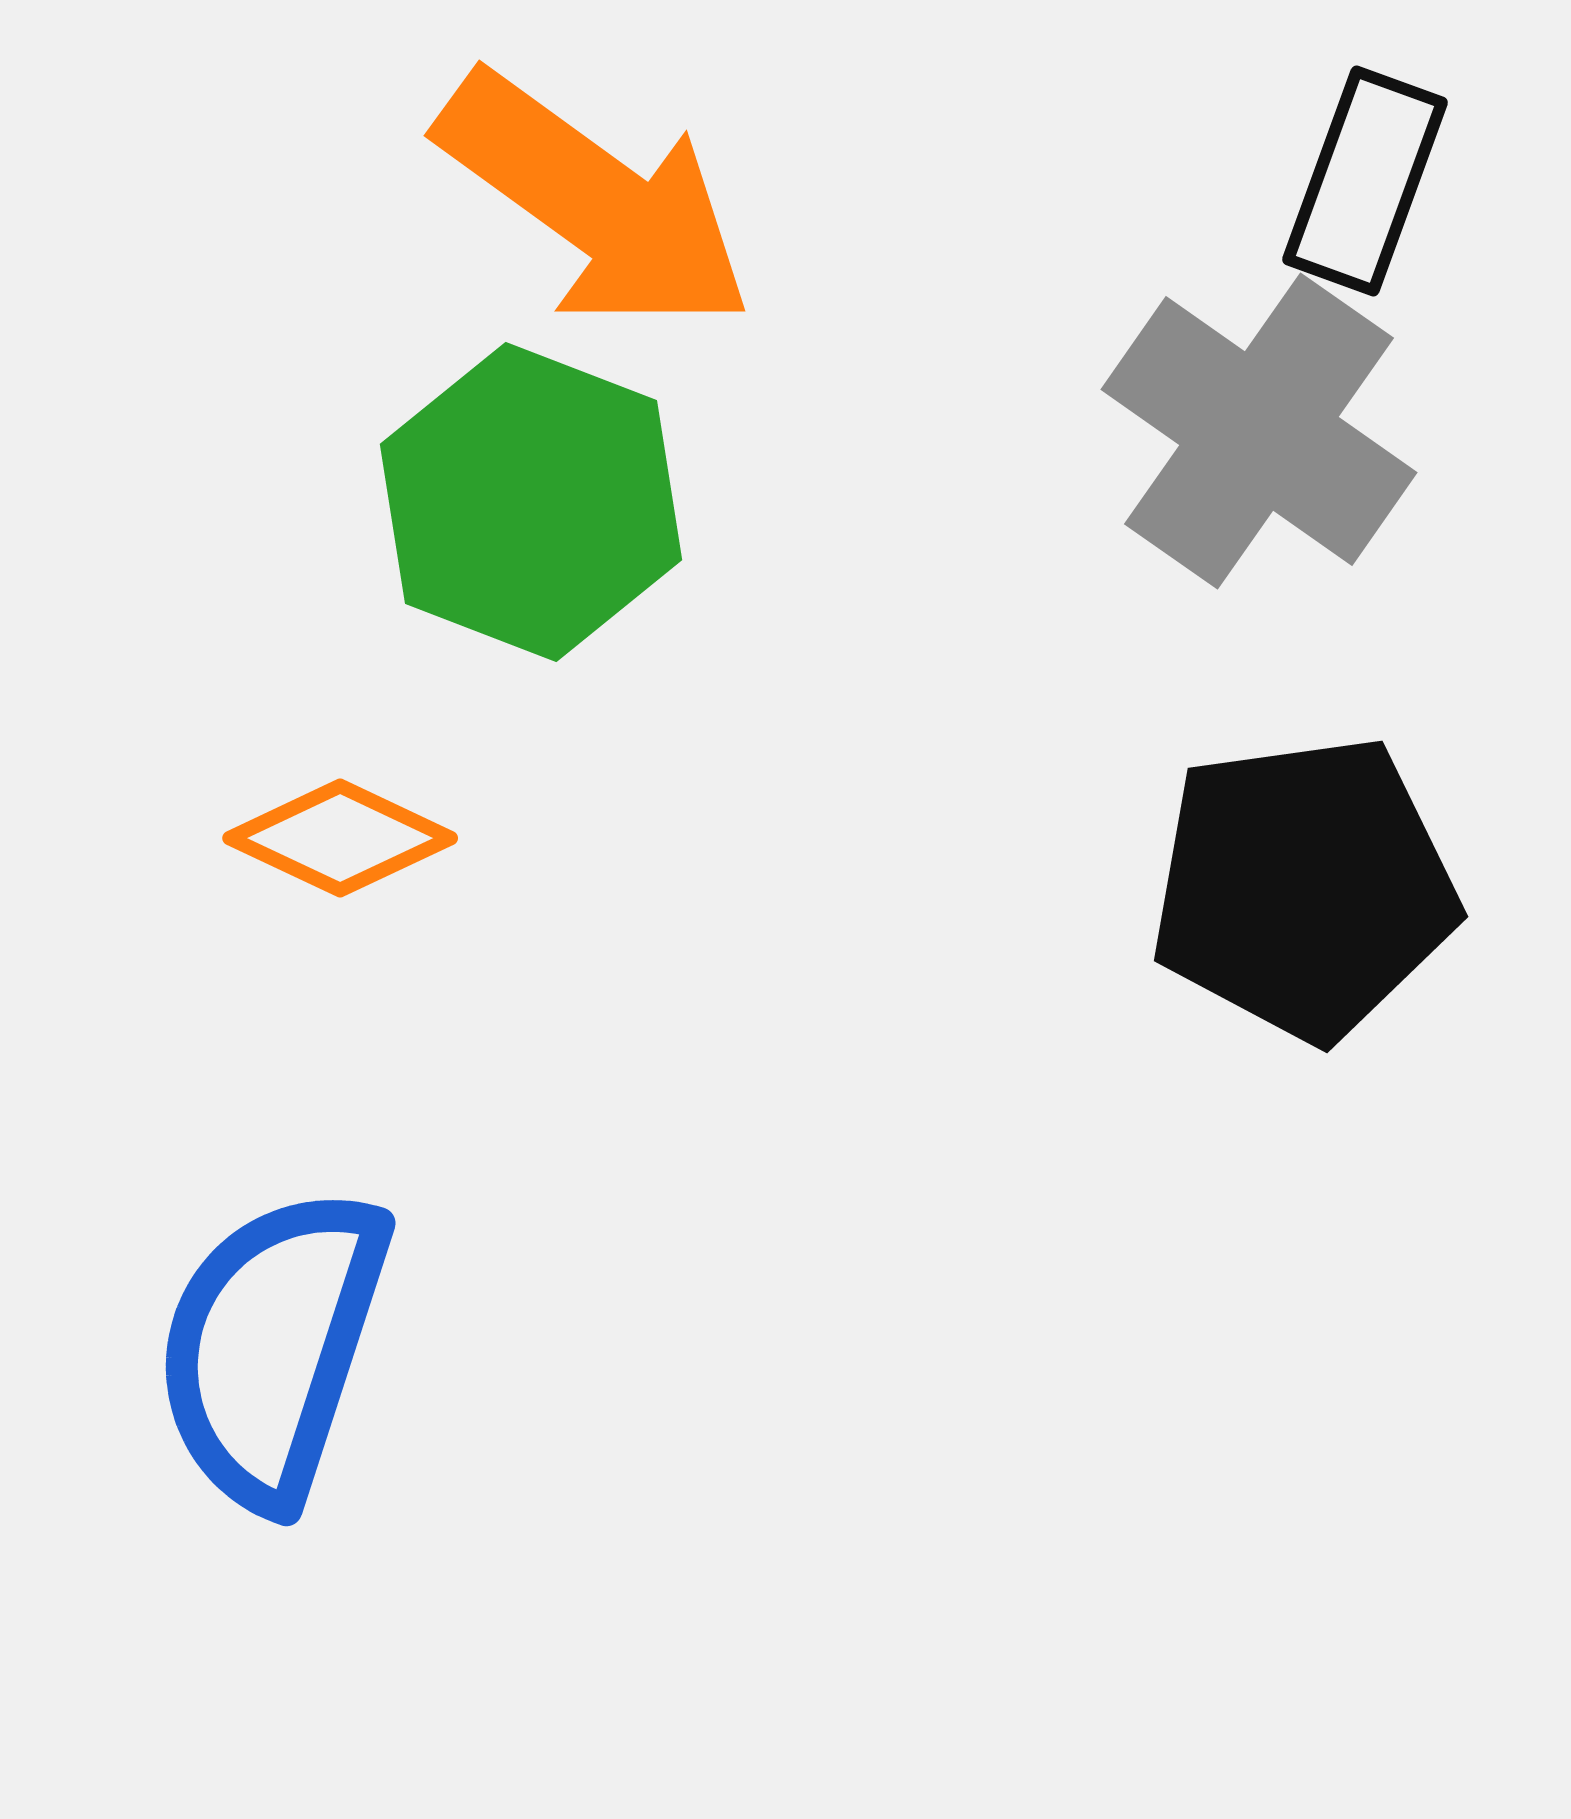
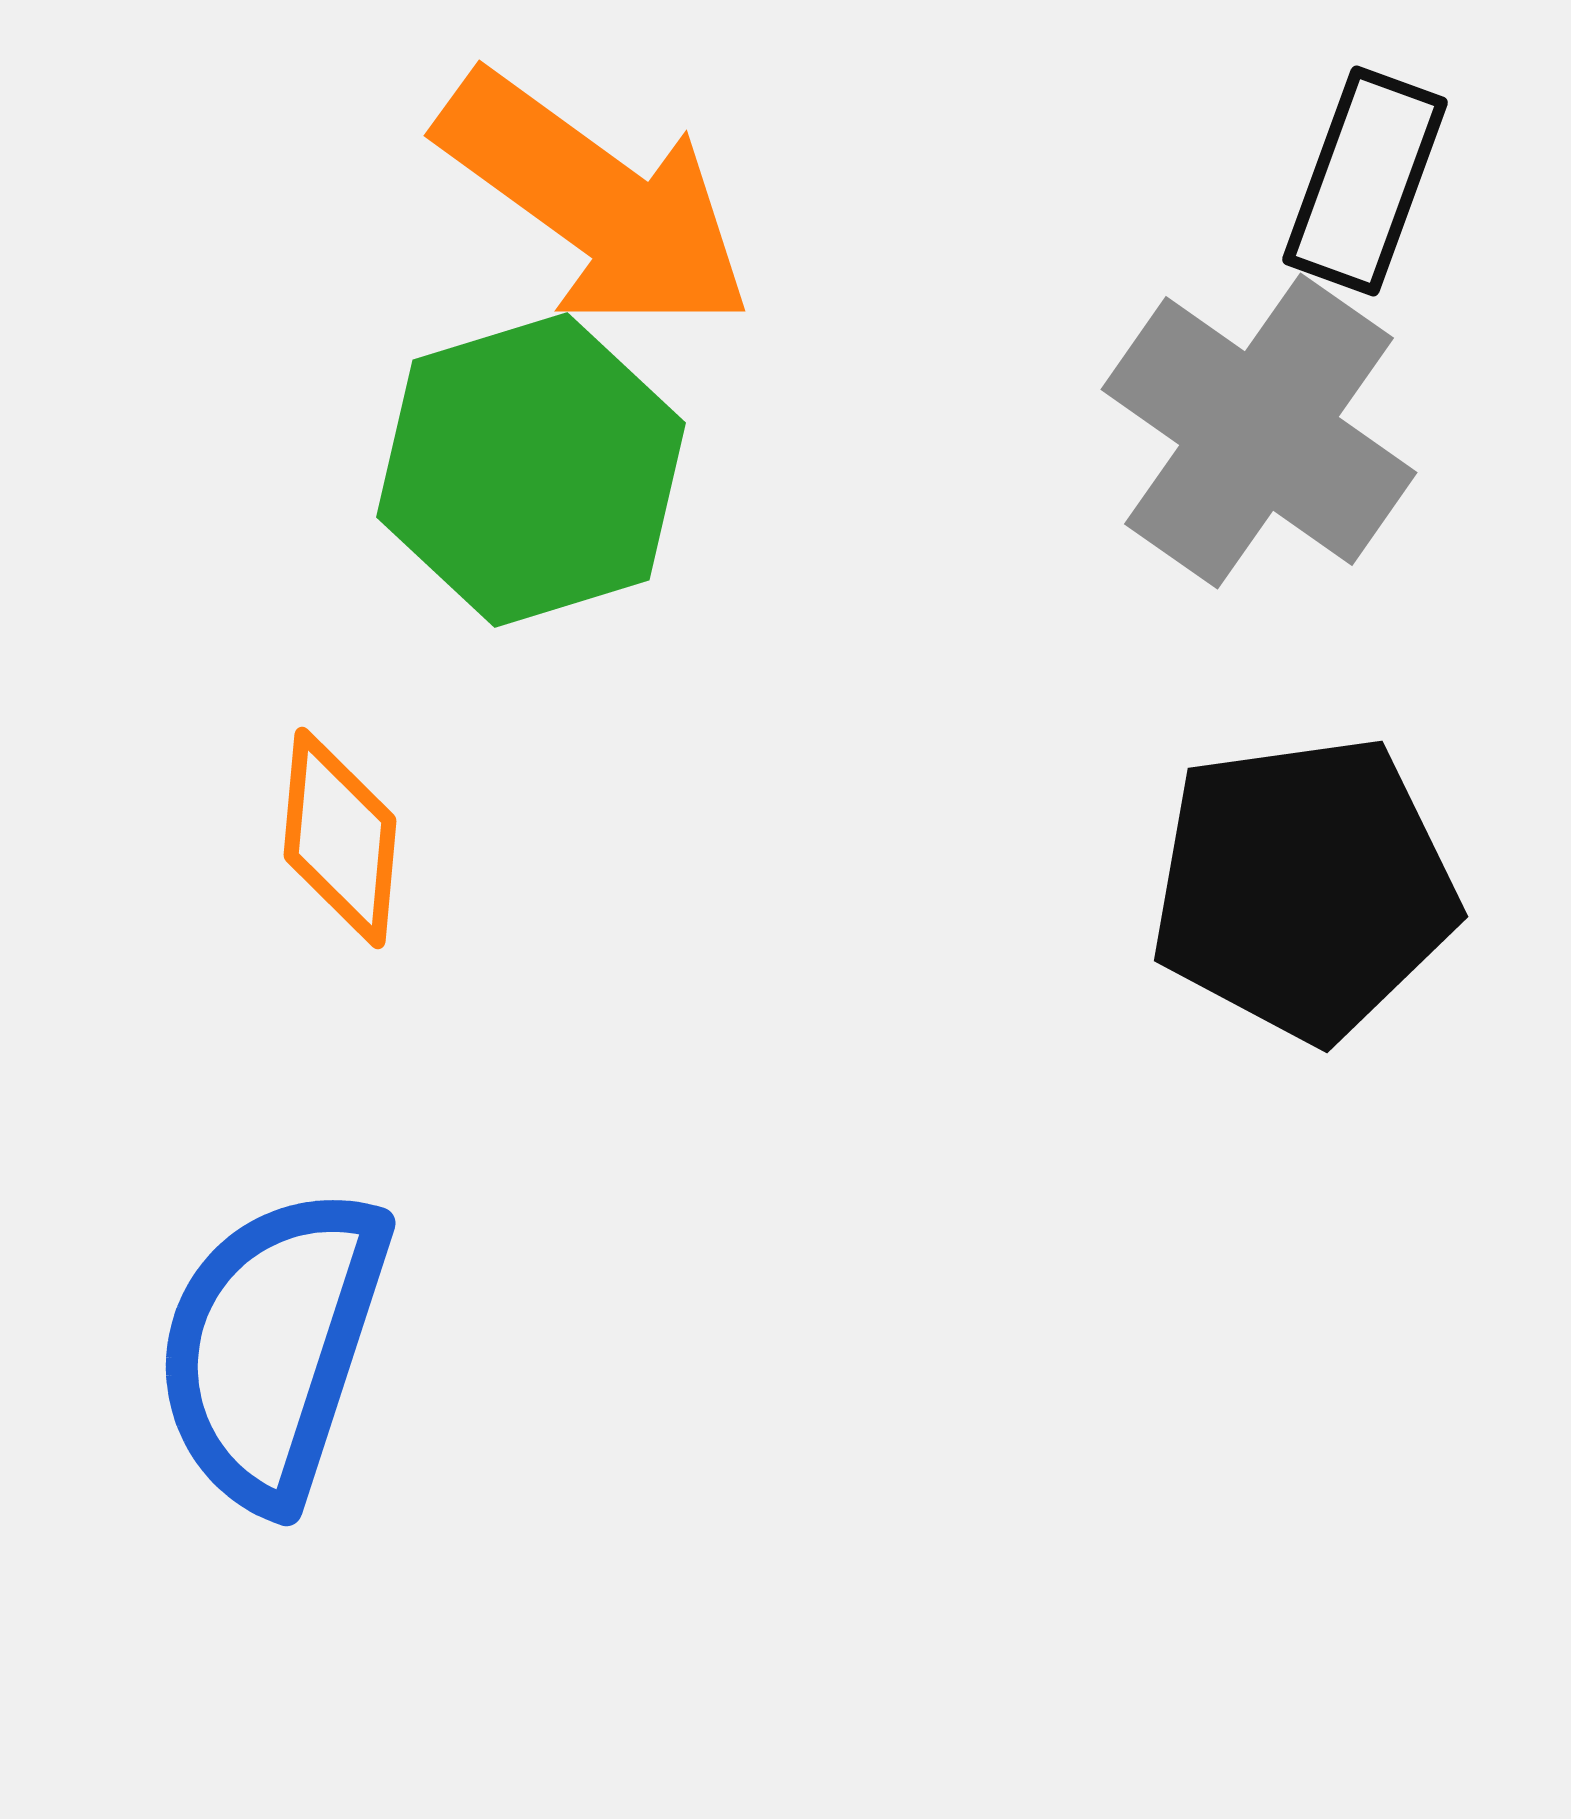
green hexagon: moved 32 px up; rotated 22 degrees clockwise
orange diamond: rotated 70 degrees clockwise
